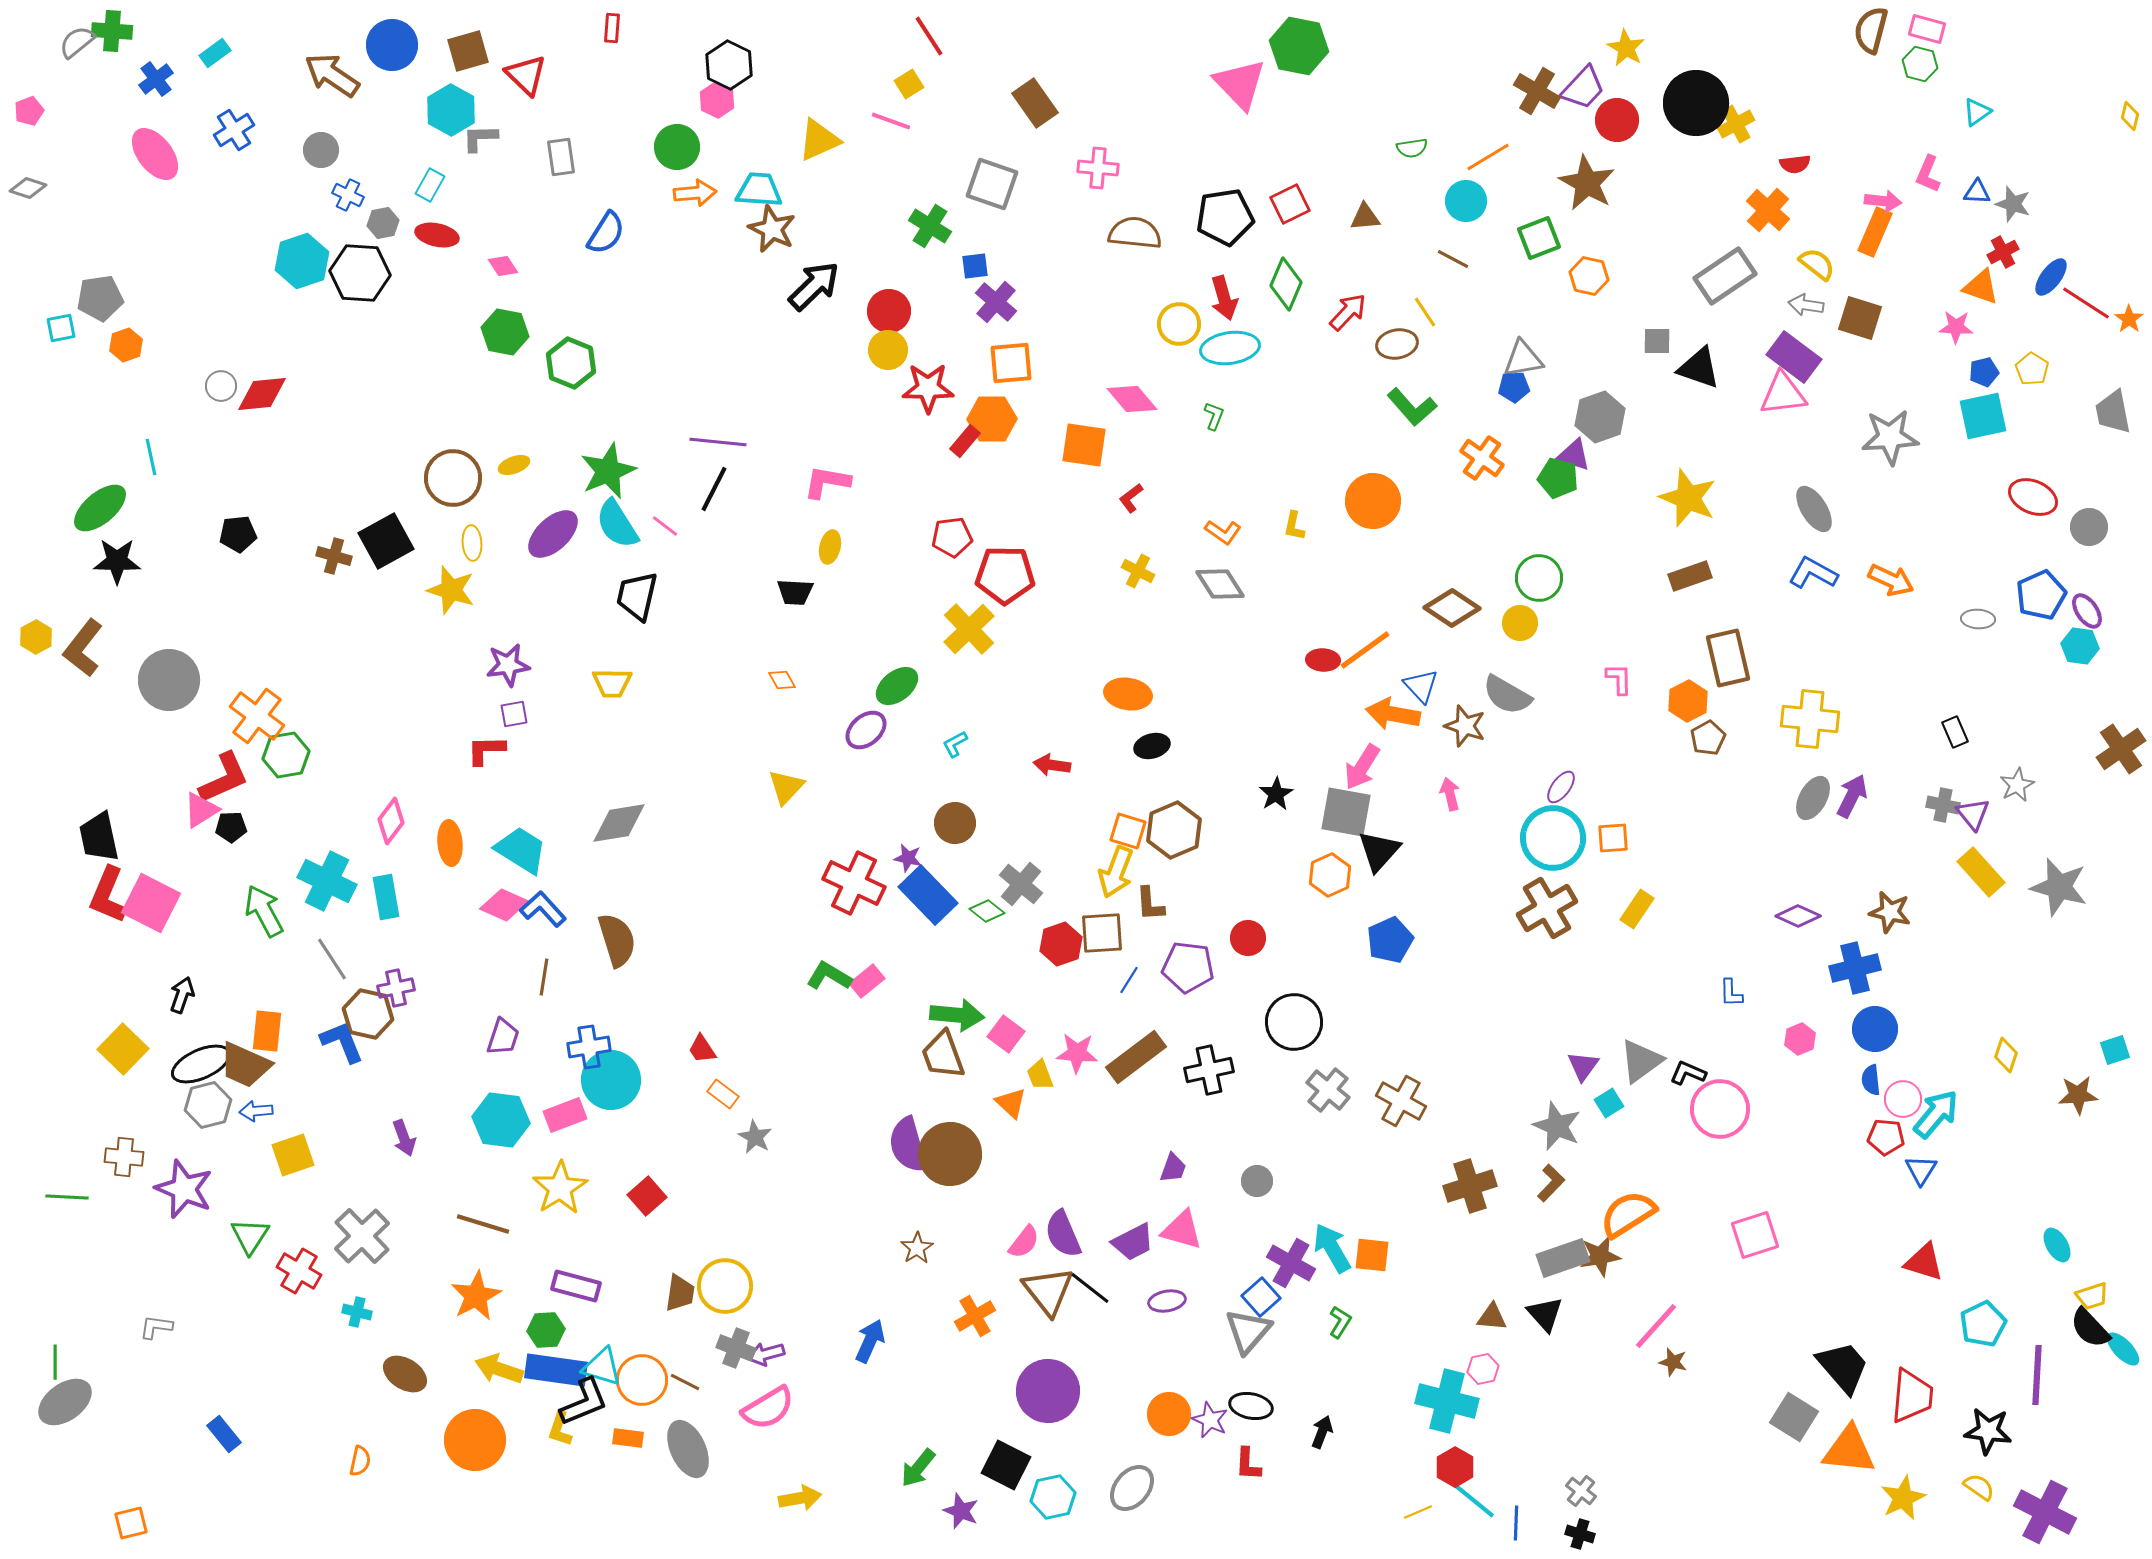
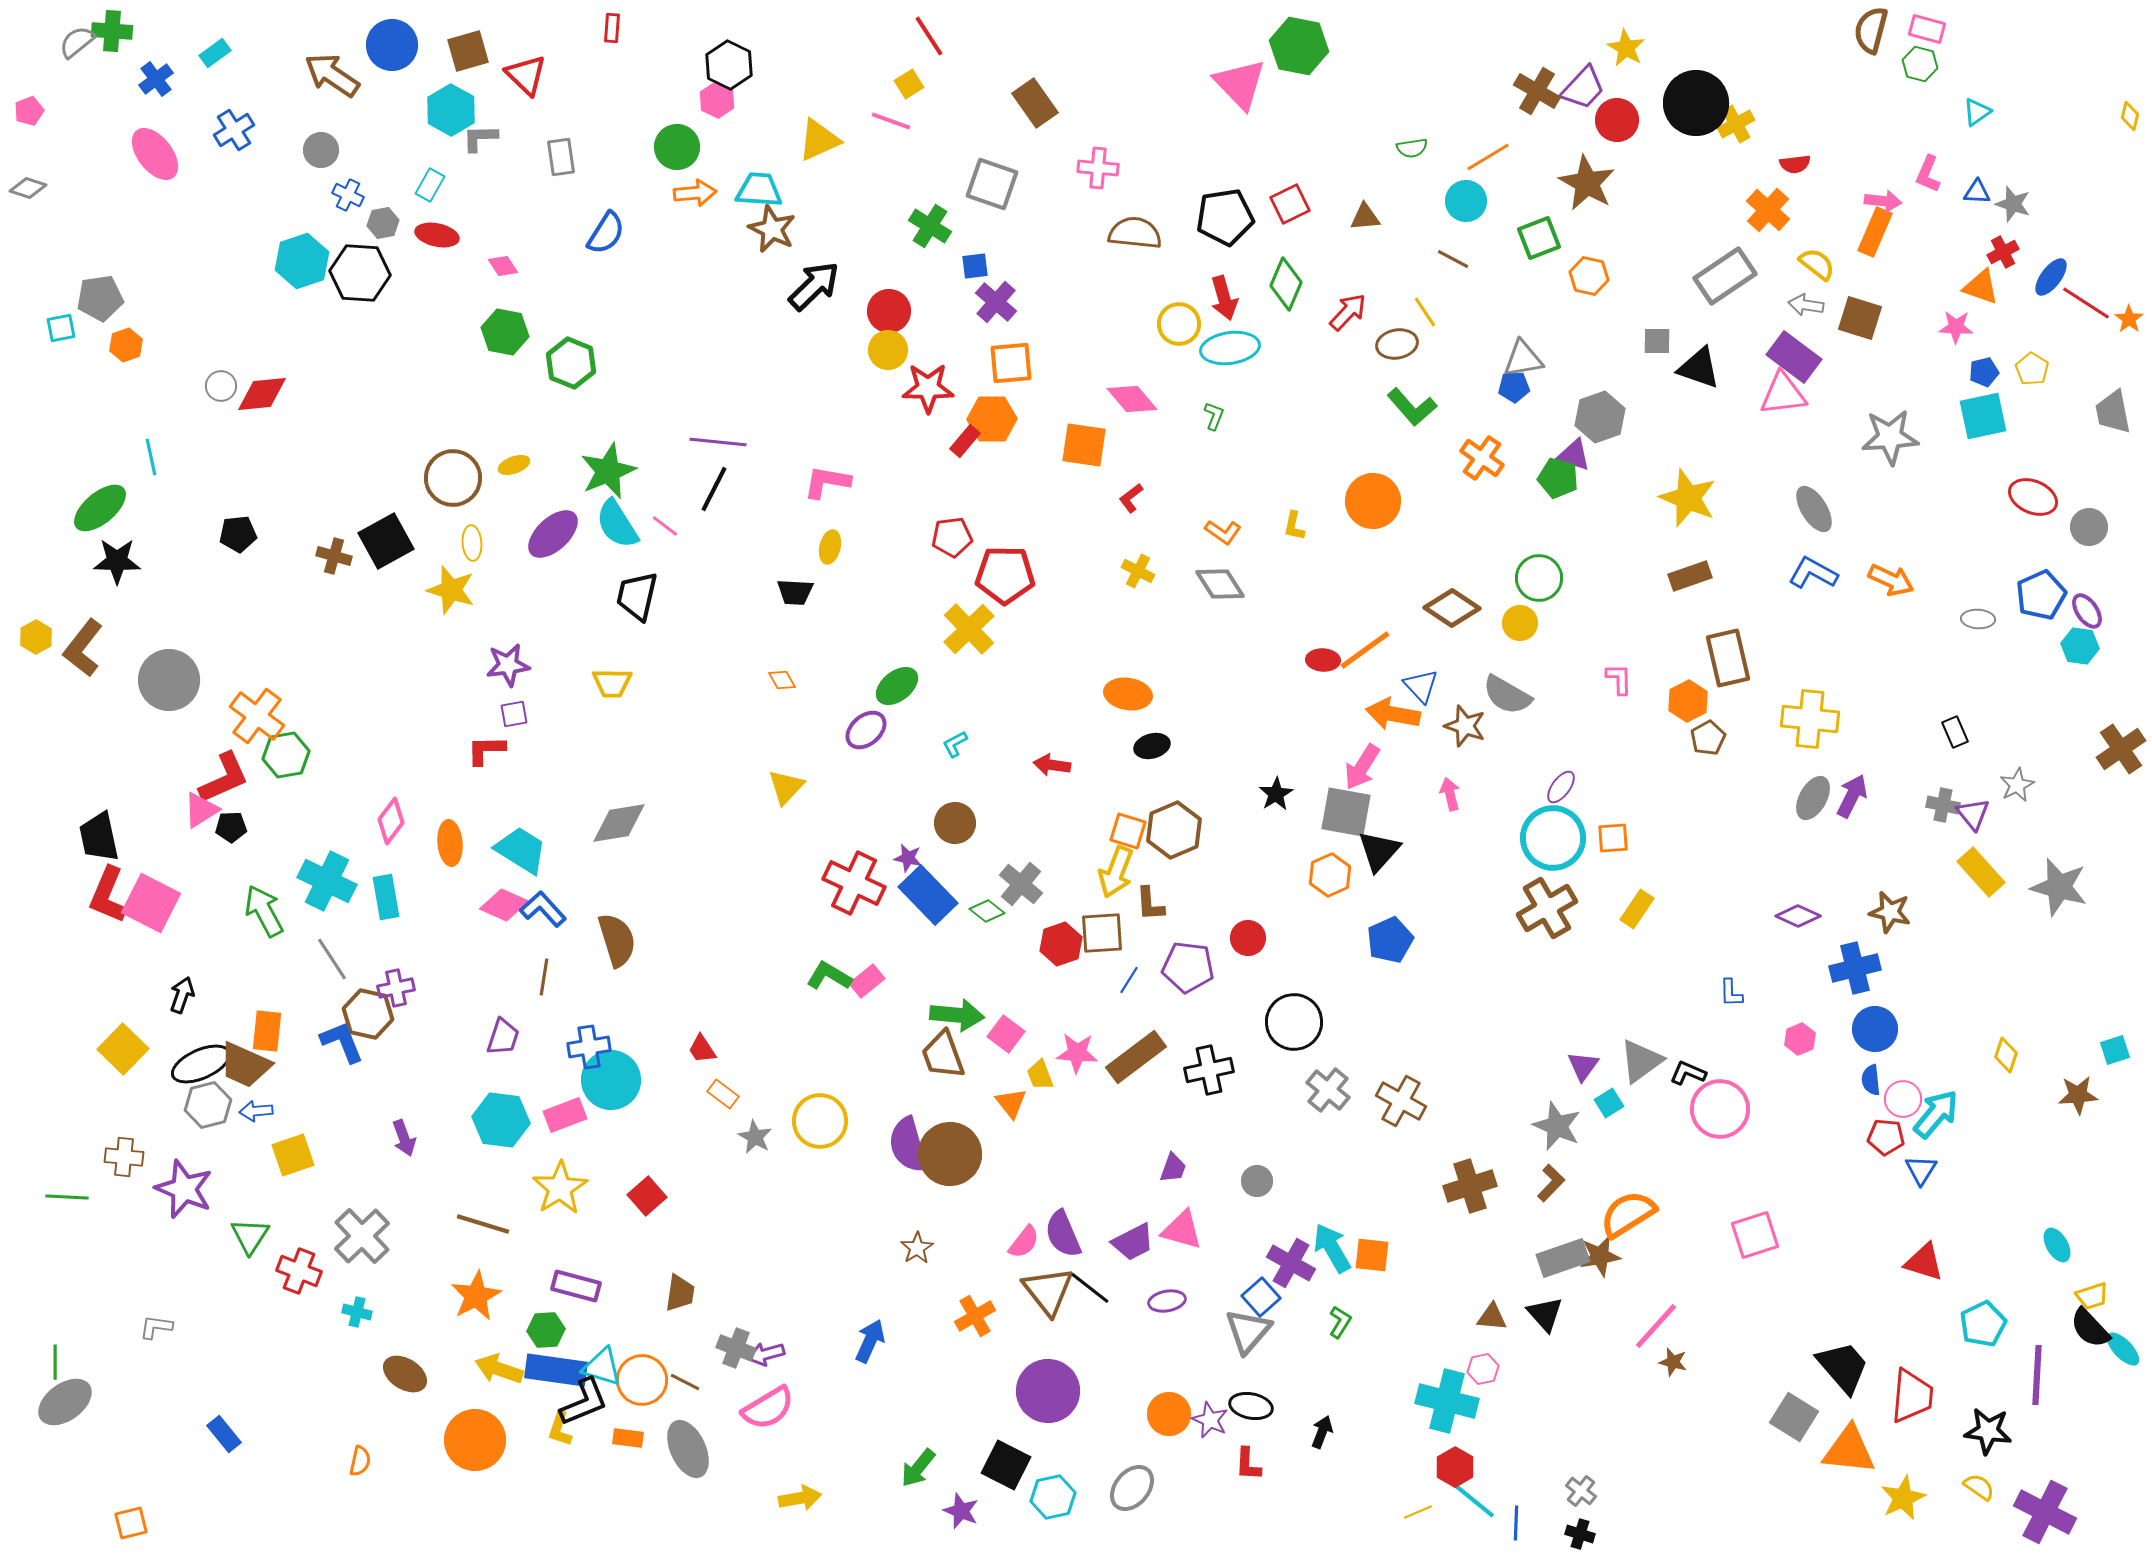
orange triangle at (1011, 1103): rotated 8 degrees clockwise
red cross at (299, 1271): rotated 9 degrees counterclockwise
yellow circle at (725, 1286): moved 95 px right, 165 px up
